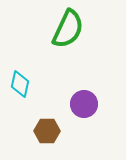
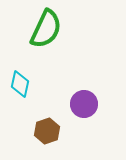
green semicircle: moved 22 px left
brown hexagon: rotated 20 degrees counterclockwise
